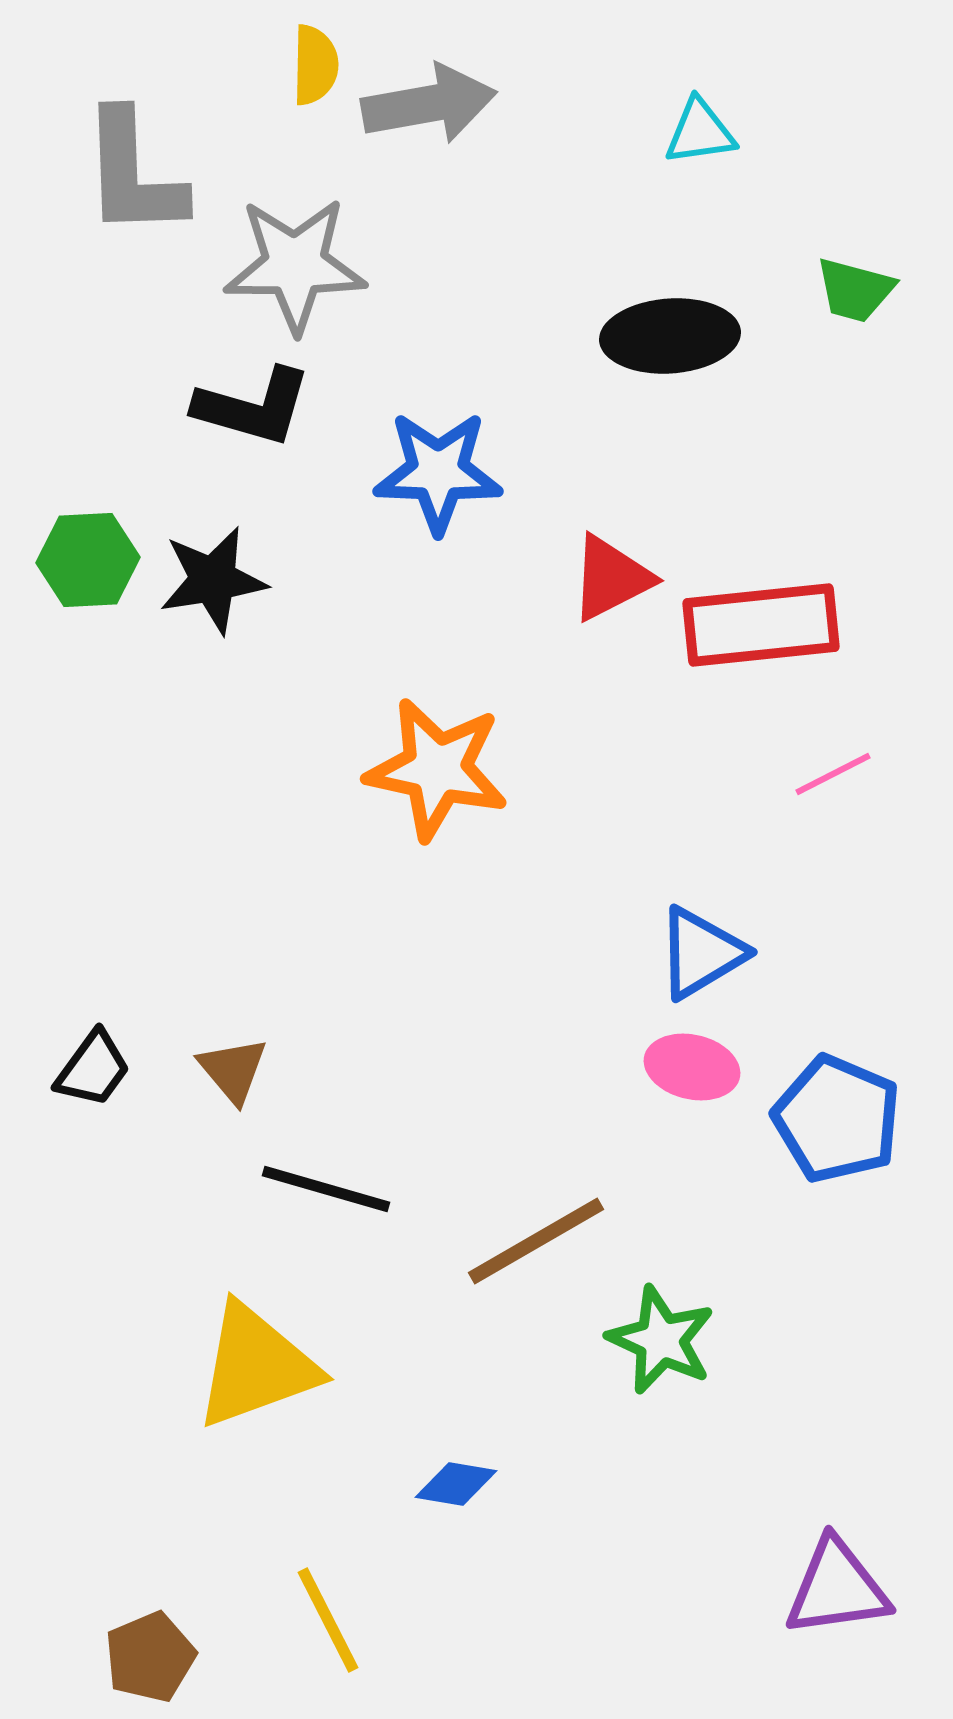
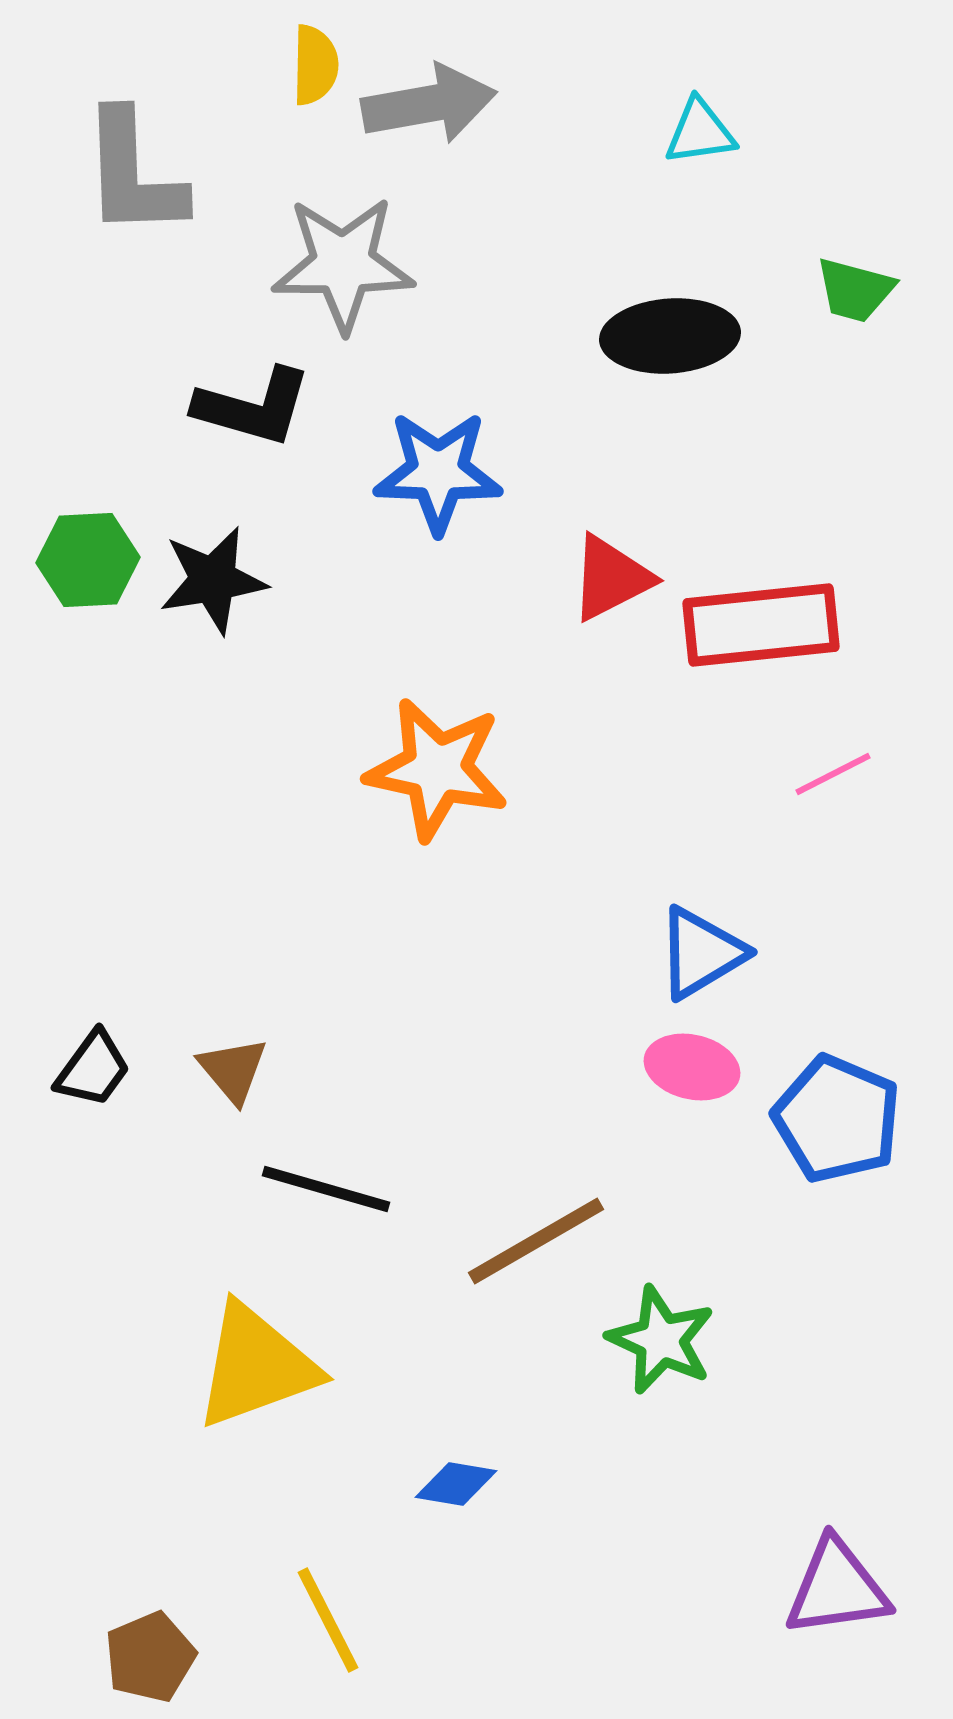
gray star: moved 48 px right, 1 px up
